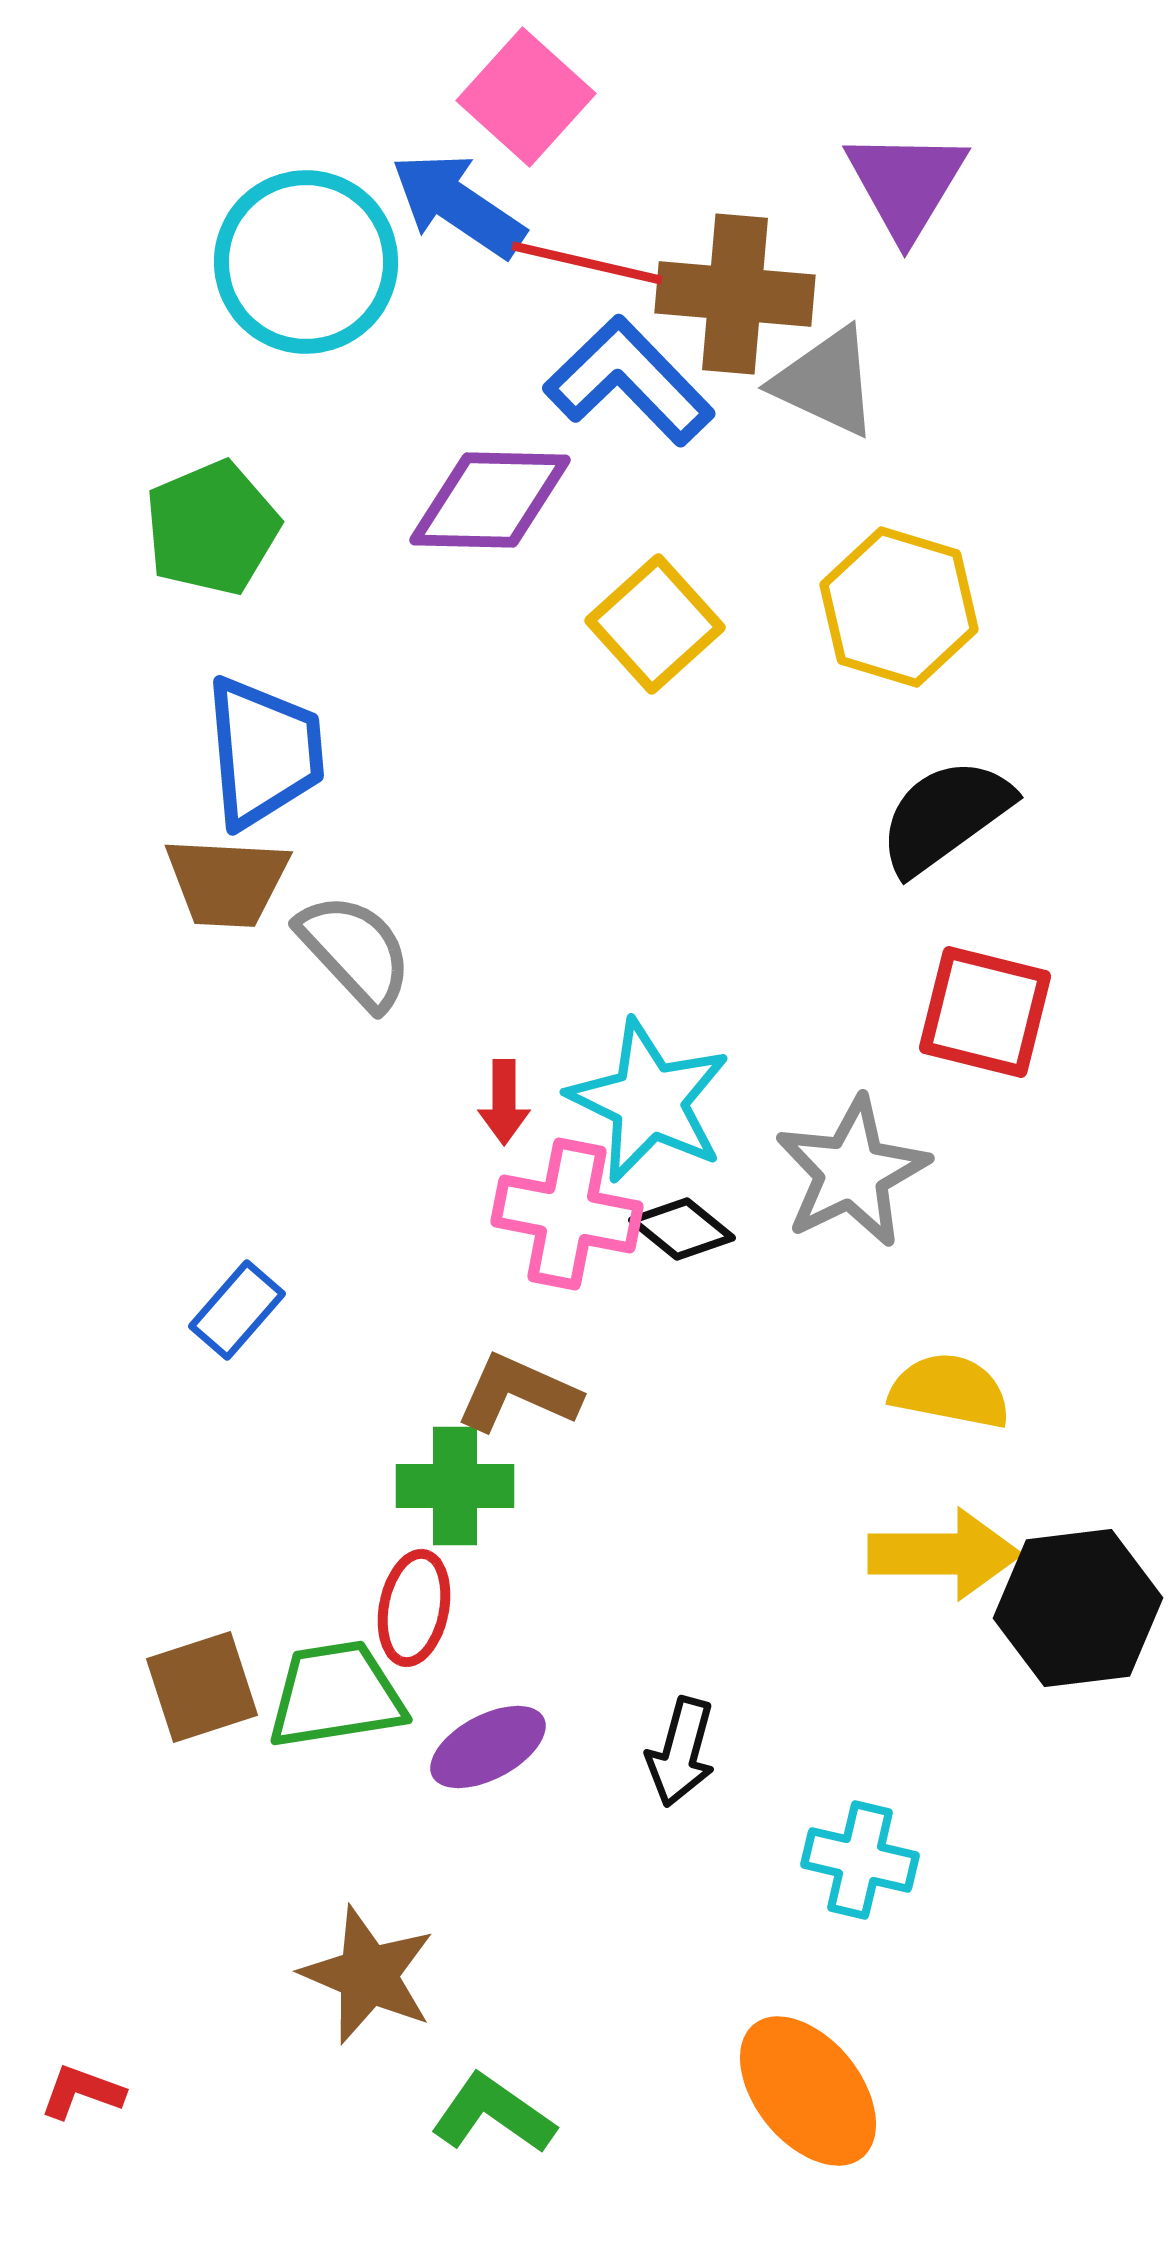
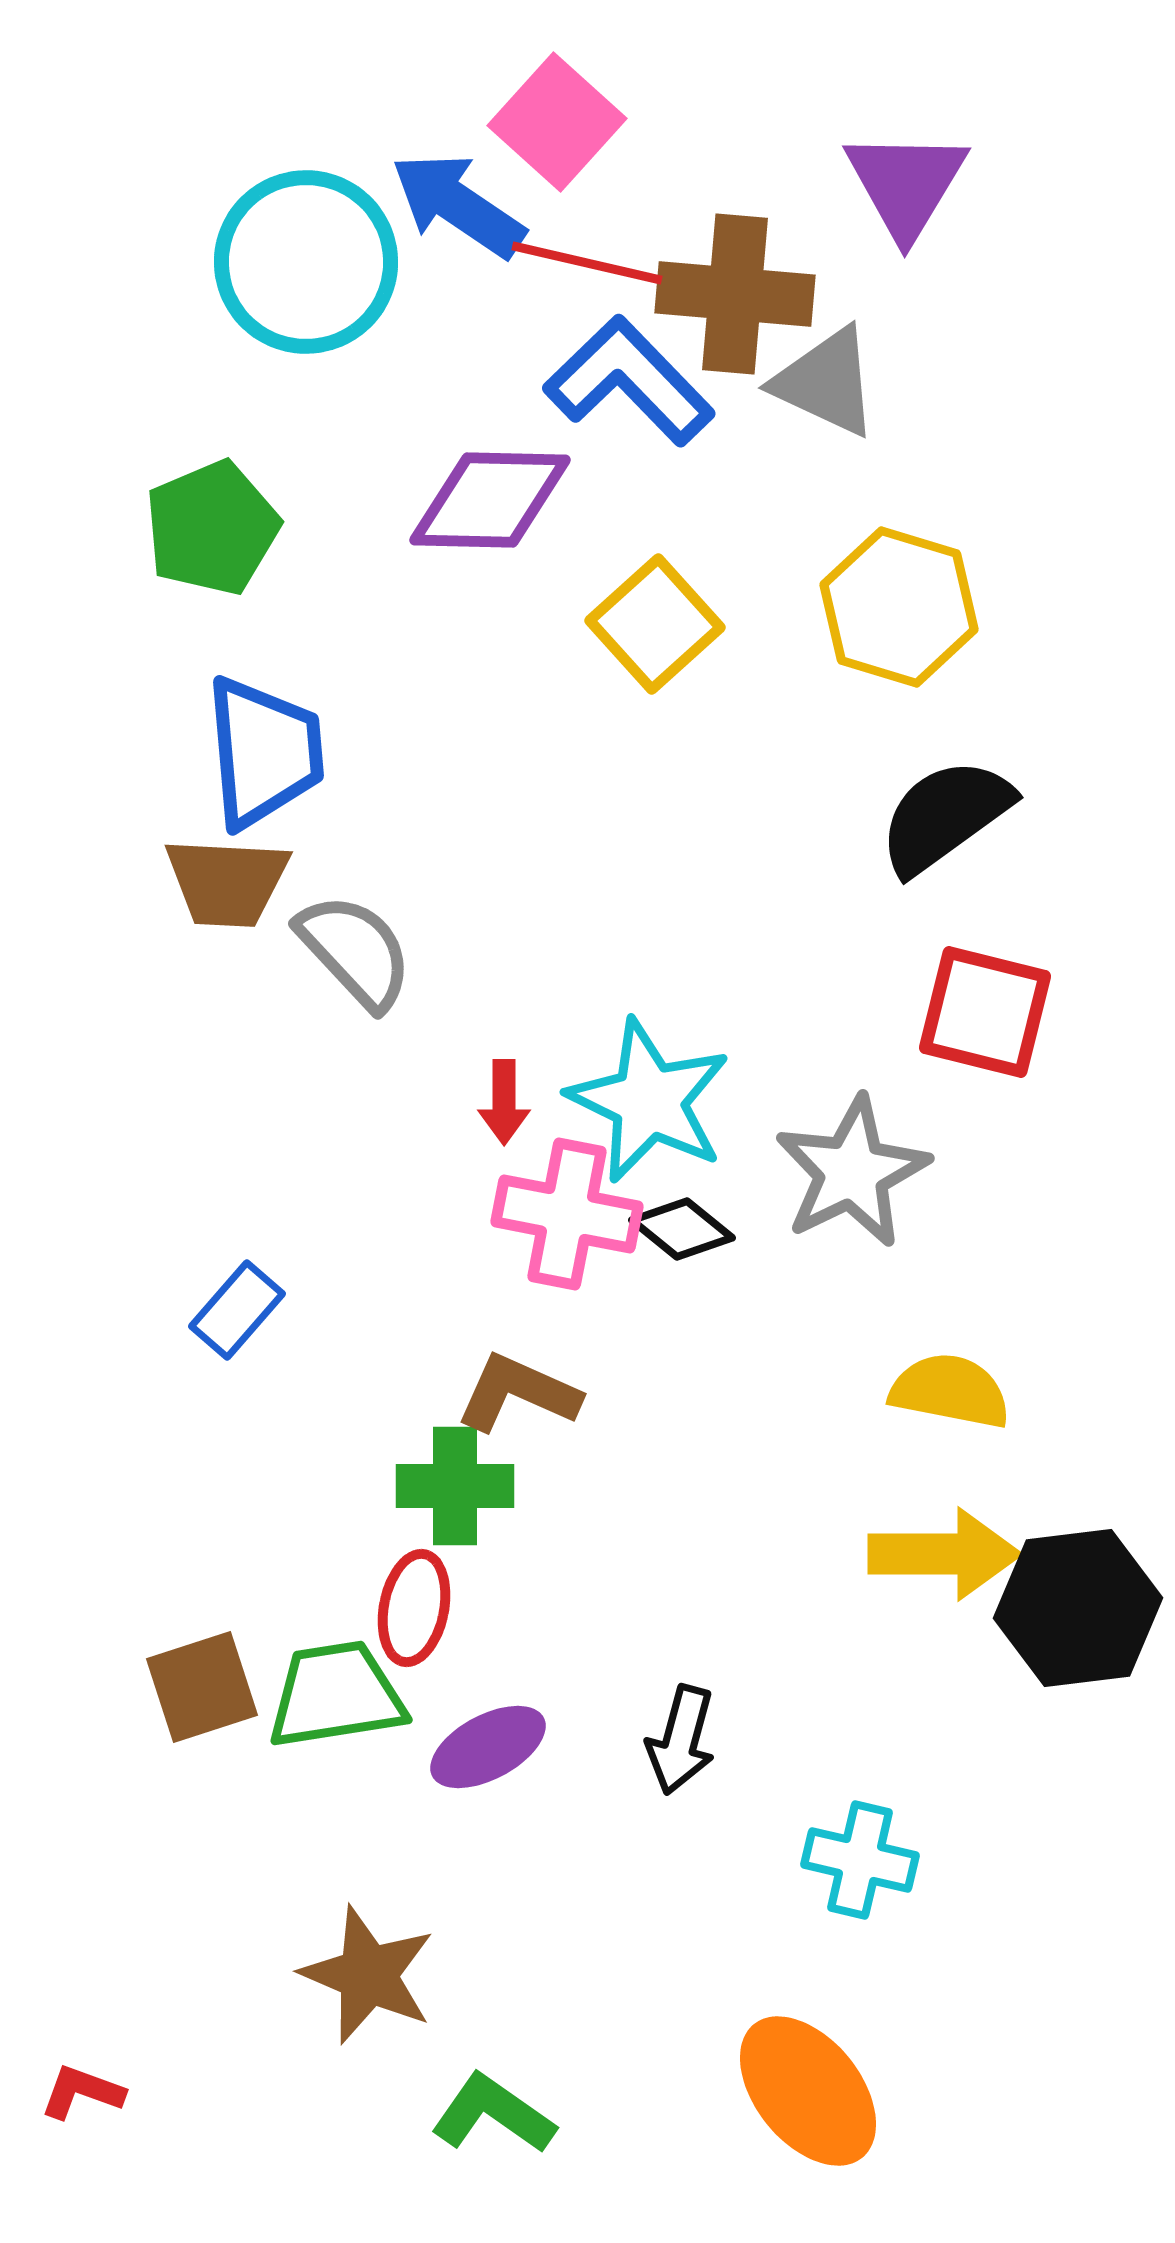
pink square: moved 31 px right, 25 px down
black arrow: moved 12 px up
